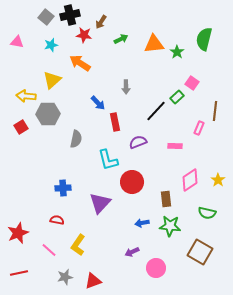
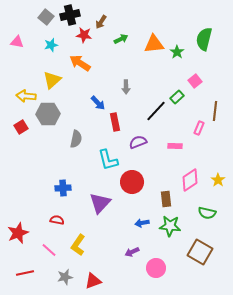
pink square at (192, 83): moved 3 px right, 2 px up; rotated 16 degrees clockwise
red line at (19, 273): moved 6 px right
